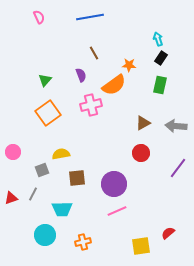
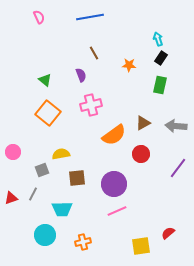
green triangle: rotated 32 degrees counterclockwise
orange semicircle: moved 50 px down
orange square: rotated 15 degrees counterclockwise
red circle: moved 1 px down
